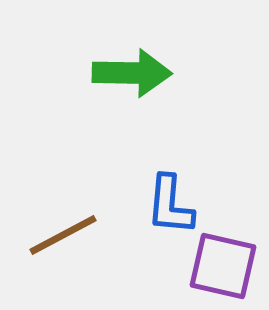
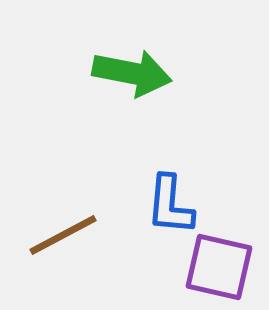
green arrow: rotated 10 degrees clockwise
purple square: moved 4 px left, 1 px down
